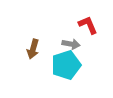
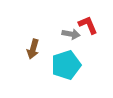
gray arrow: moved 10 px up
